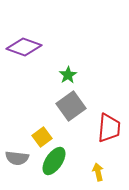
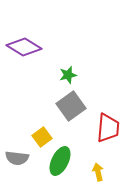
purple diamond: rotated 12 degrees clockwise
green star: rotated 18 degrees clockwise
red trapezoid: moved 1 px left
green ellipse: moved 6 px right; rotated 8 degrees counterclockwise
